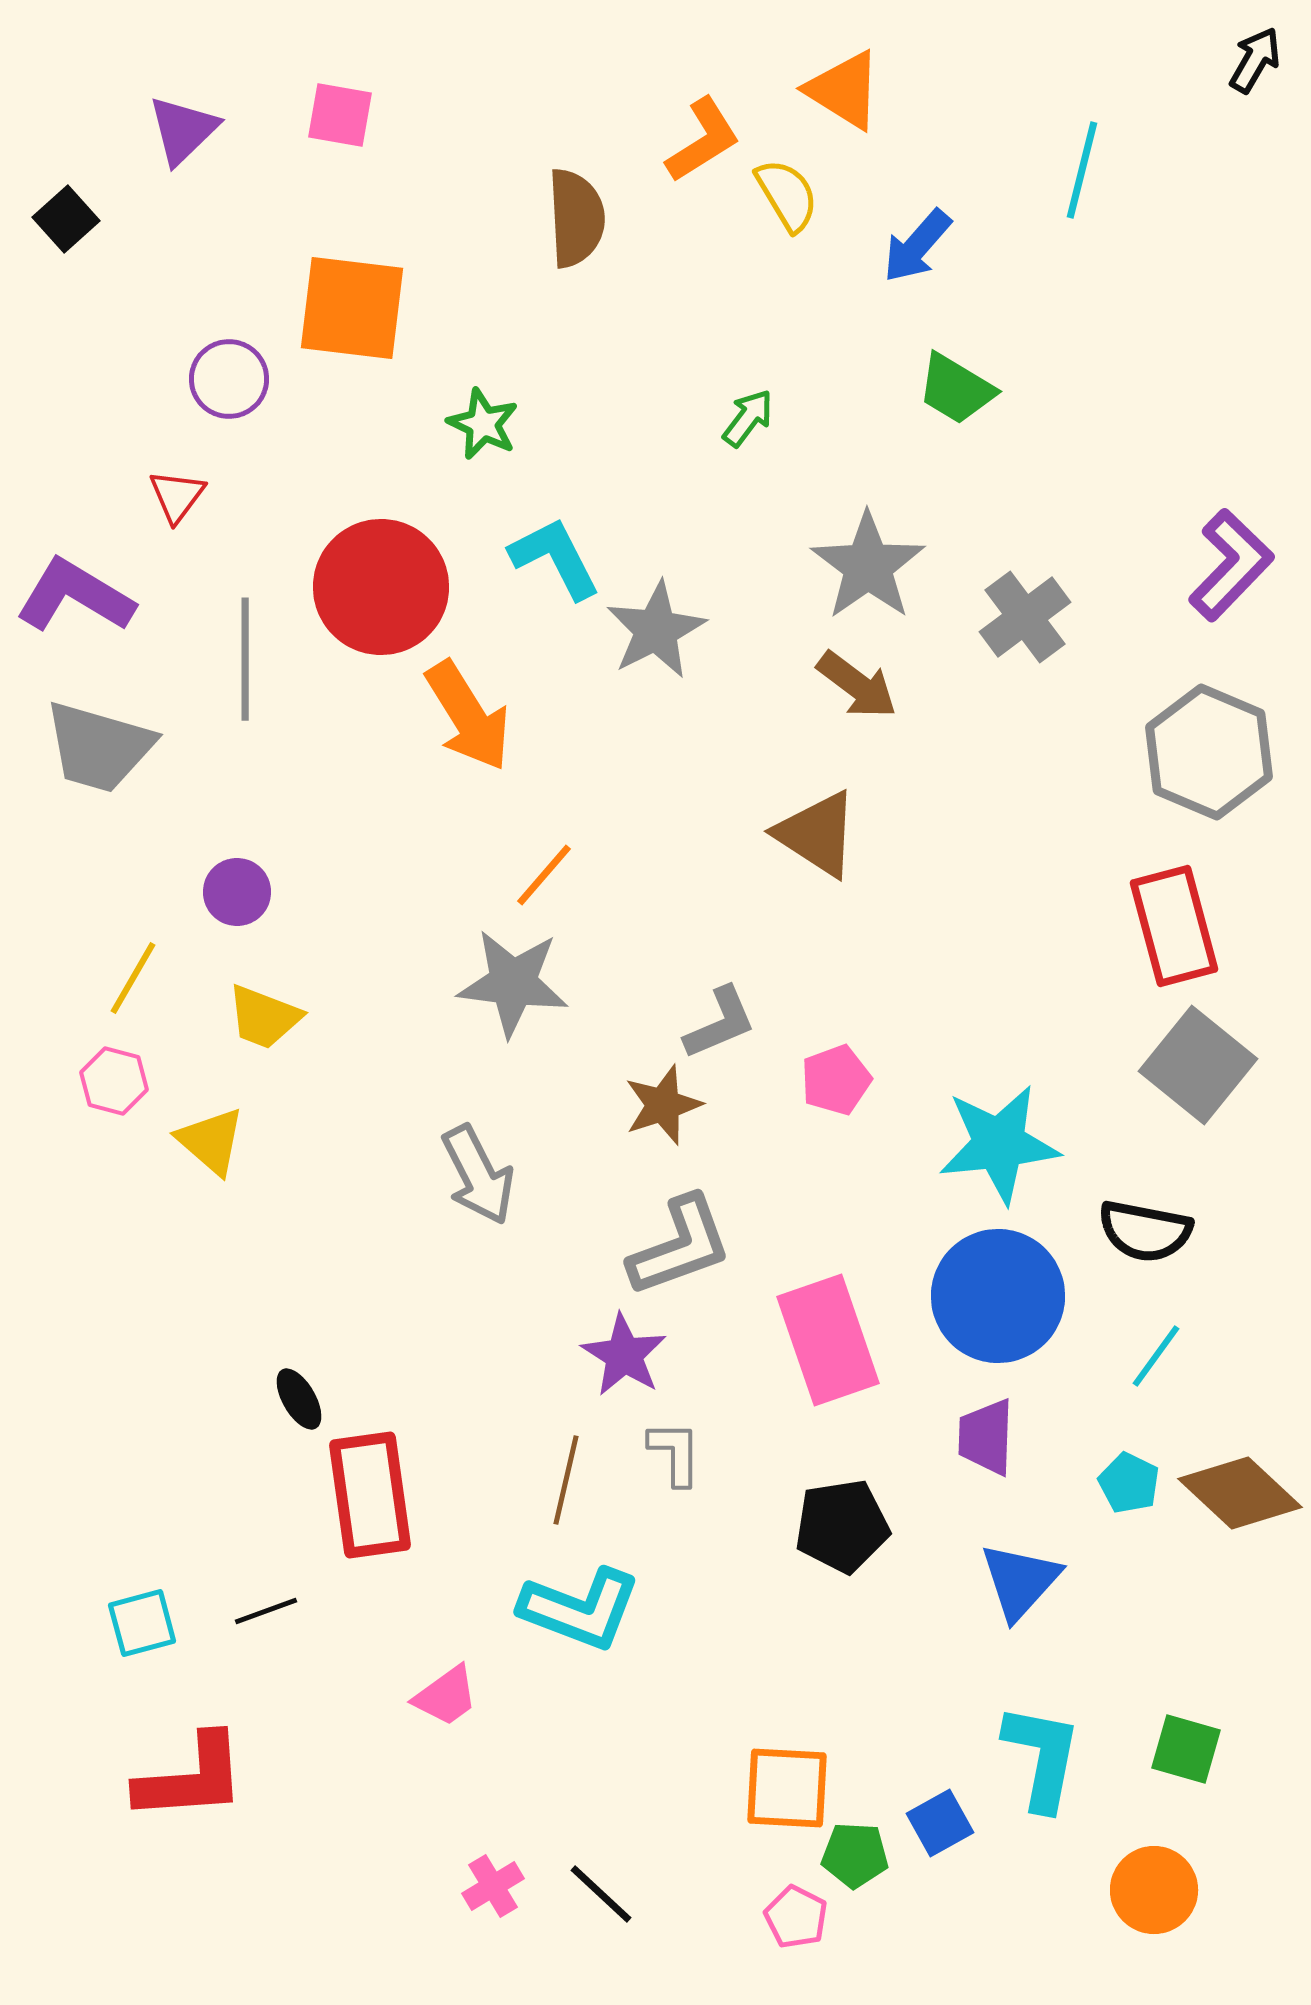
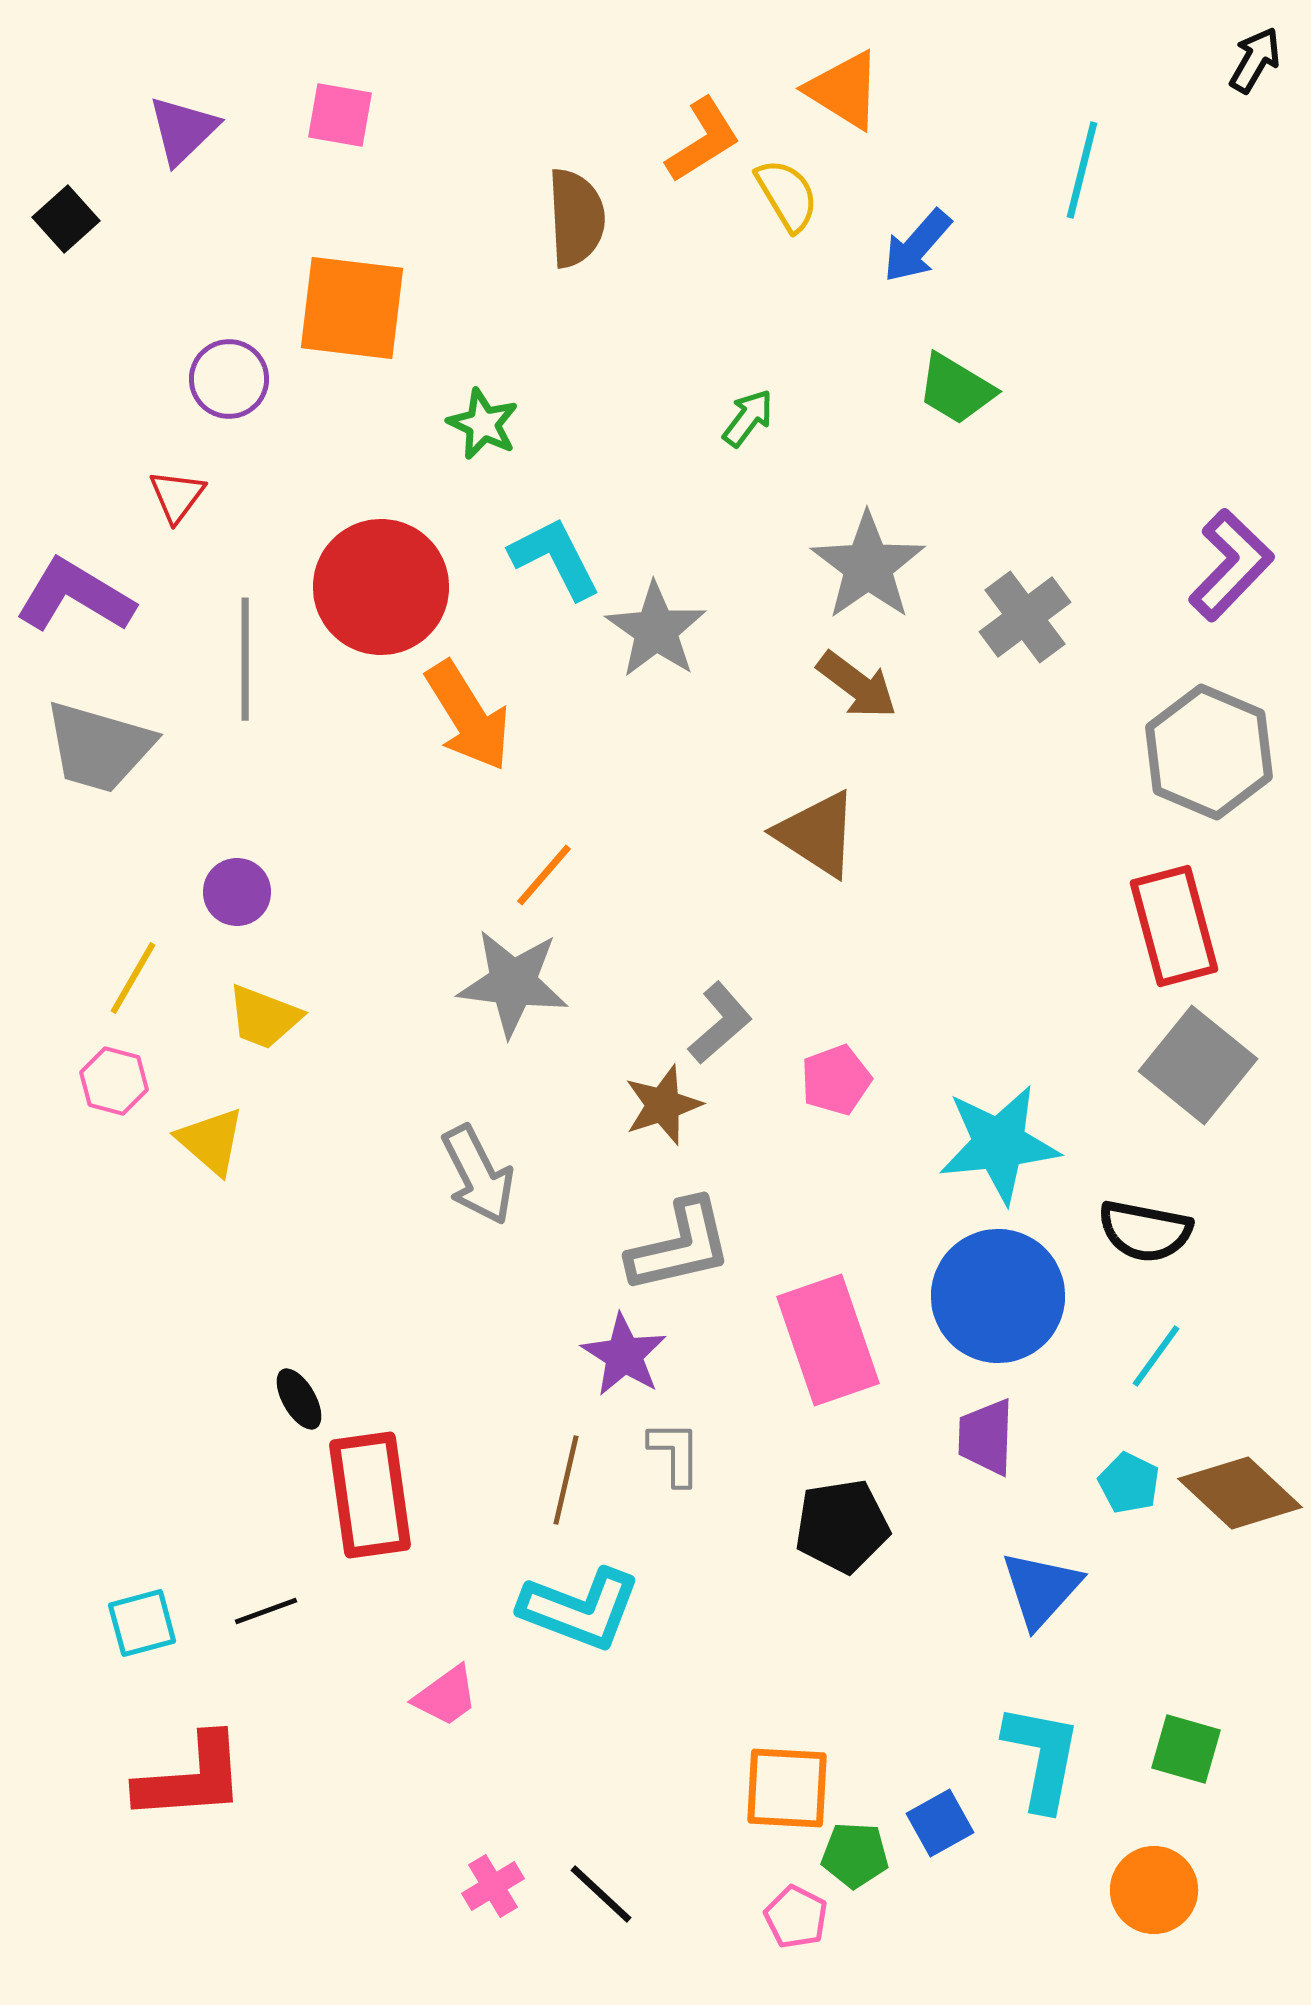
gray star at (656, 630): rotated 10 degrees counterclockwise
gray L-shape at (720, 1023): rotated 18 degrees counterclockwise
gray L-shape at (680, 1246): rotated 7 degrees clockwise
blue triangle at (1020, 1581): moved 21 px right, 8 px down
